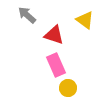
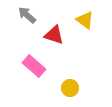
pink rectangle: moved 22 px left, 1 px down; rotated 25 degrees counterclockwise
yellow circle: moved 2 px right
